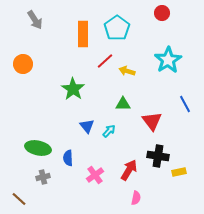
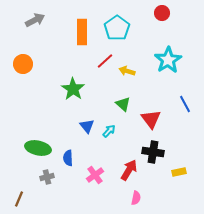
gray arrow: rotated 84 degrees counterclockwise
orange rectangle: moved 1 px left, 2 px up
green triangle: rotated 42 degrees clockwise
red triangle: moved 1 px left, 2 px up
black cross: moved 5 px left, 4 px up
gray cross: moved 4 px right
brown line: rotated 70 degrees clockwise
